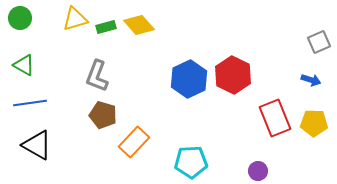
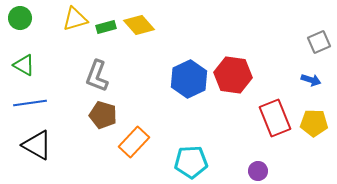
red hexagon: rotated 18 degrees counterclockwise
